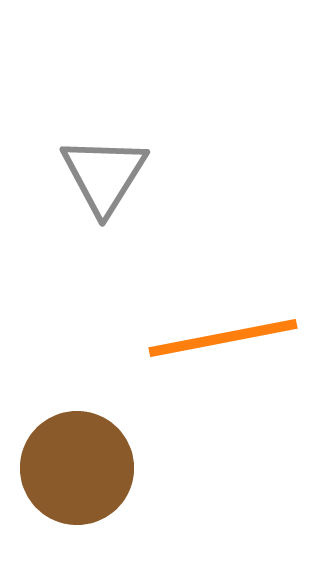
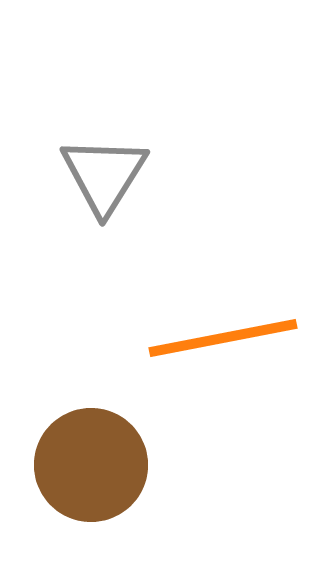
brown circle: moved 14 px right, 3 px up
